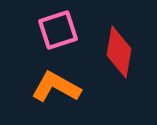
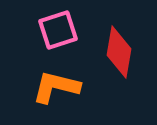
orange L-shape: rotated 15 degrees counterclockwise
